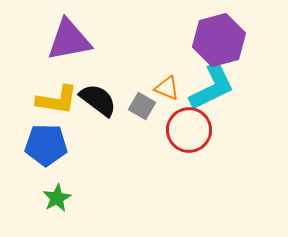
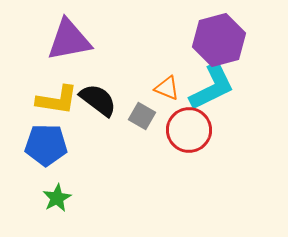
gray square: moved 10 px down
